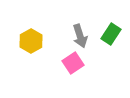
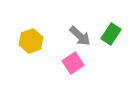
gray arrow: rotated 30 degrees counterclockwise
yellow hexagon: rotated 10 degrees clockwise
